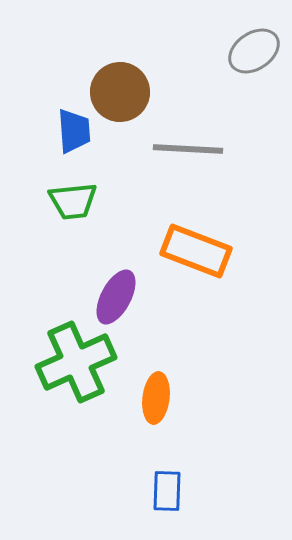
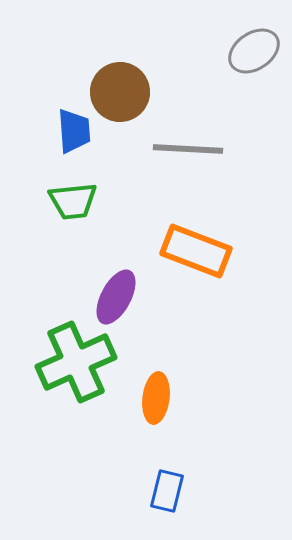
blue rectangle: rotated 12 degrees clockwise
